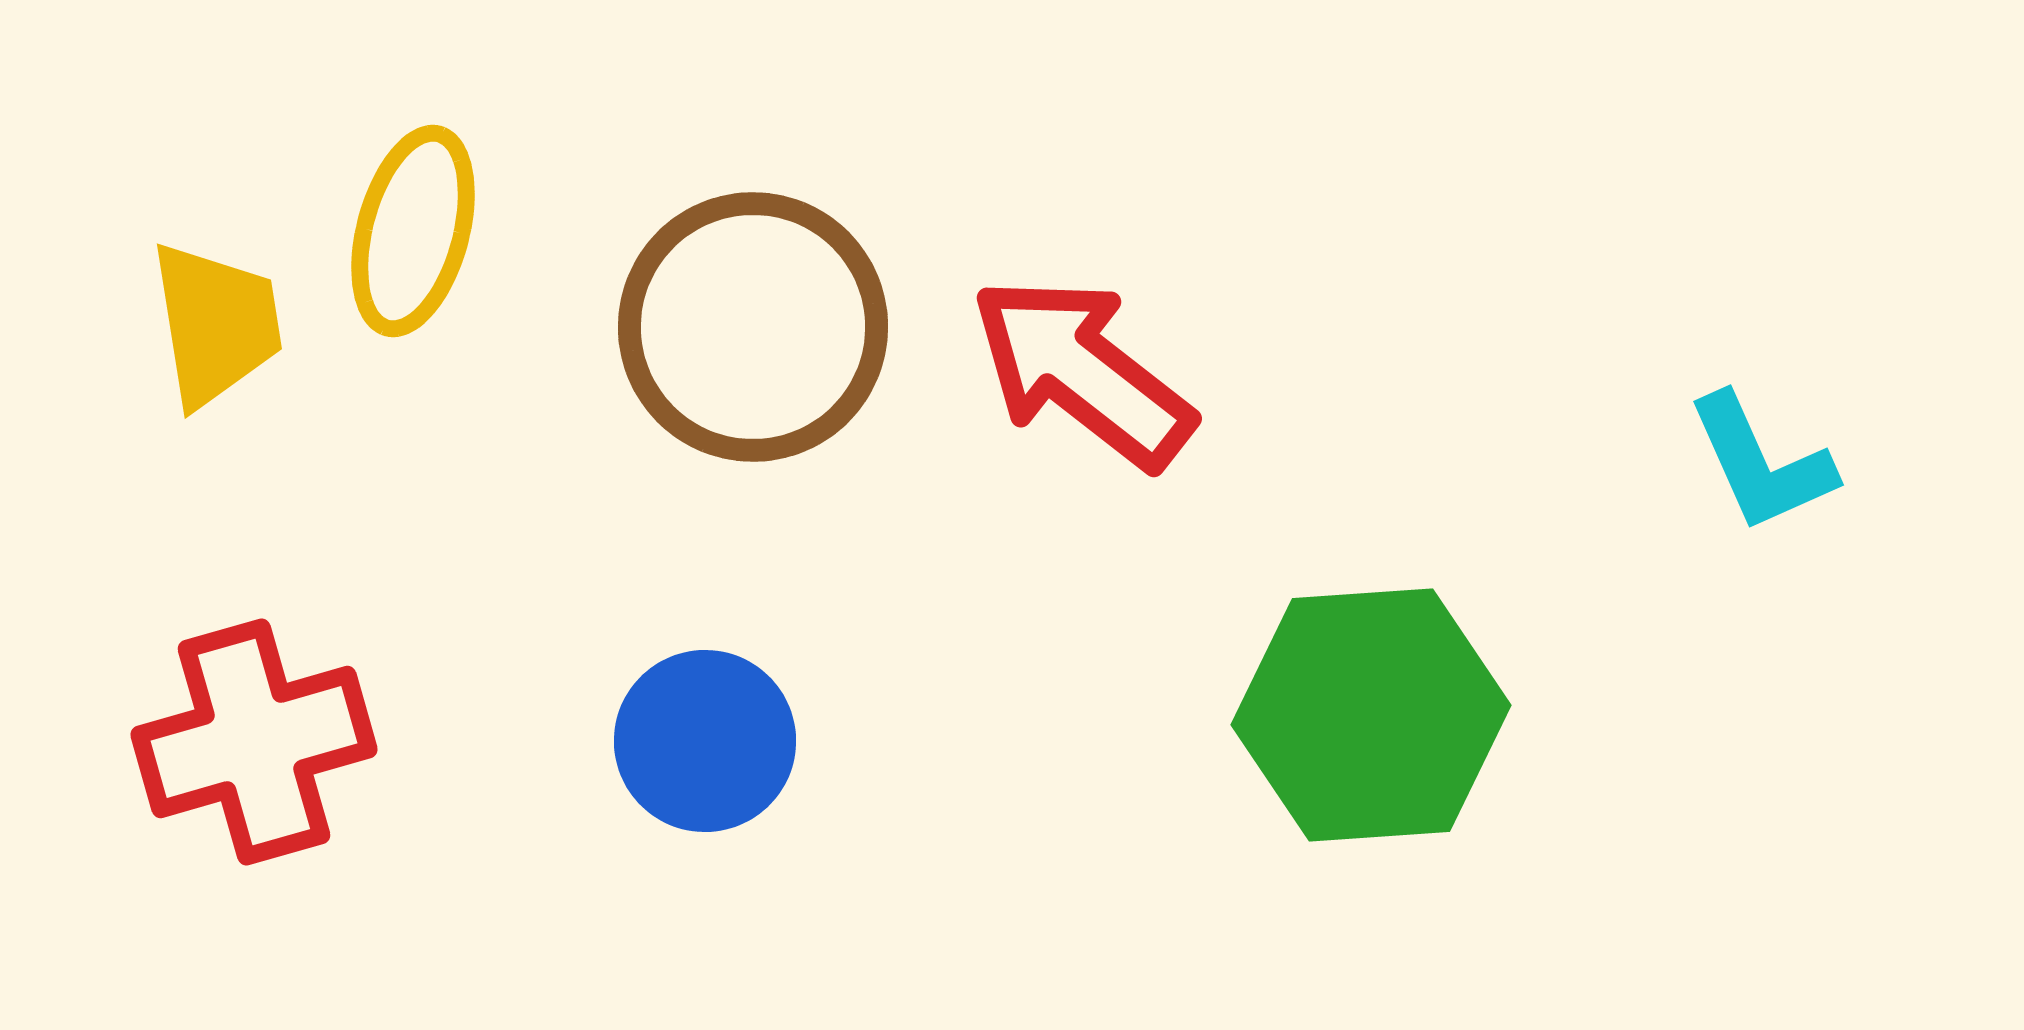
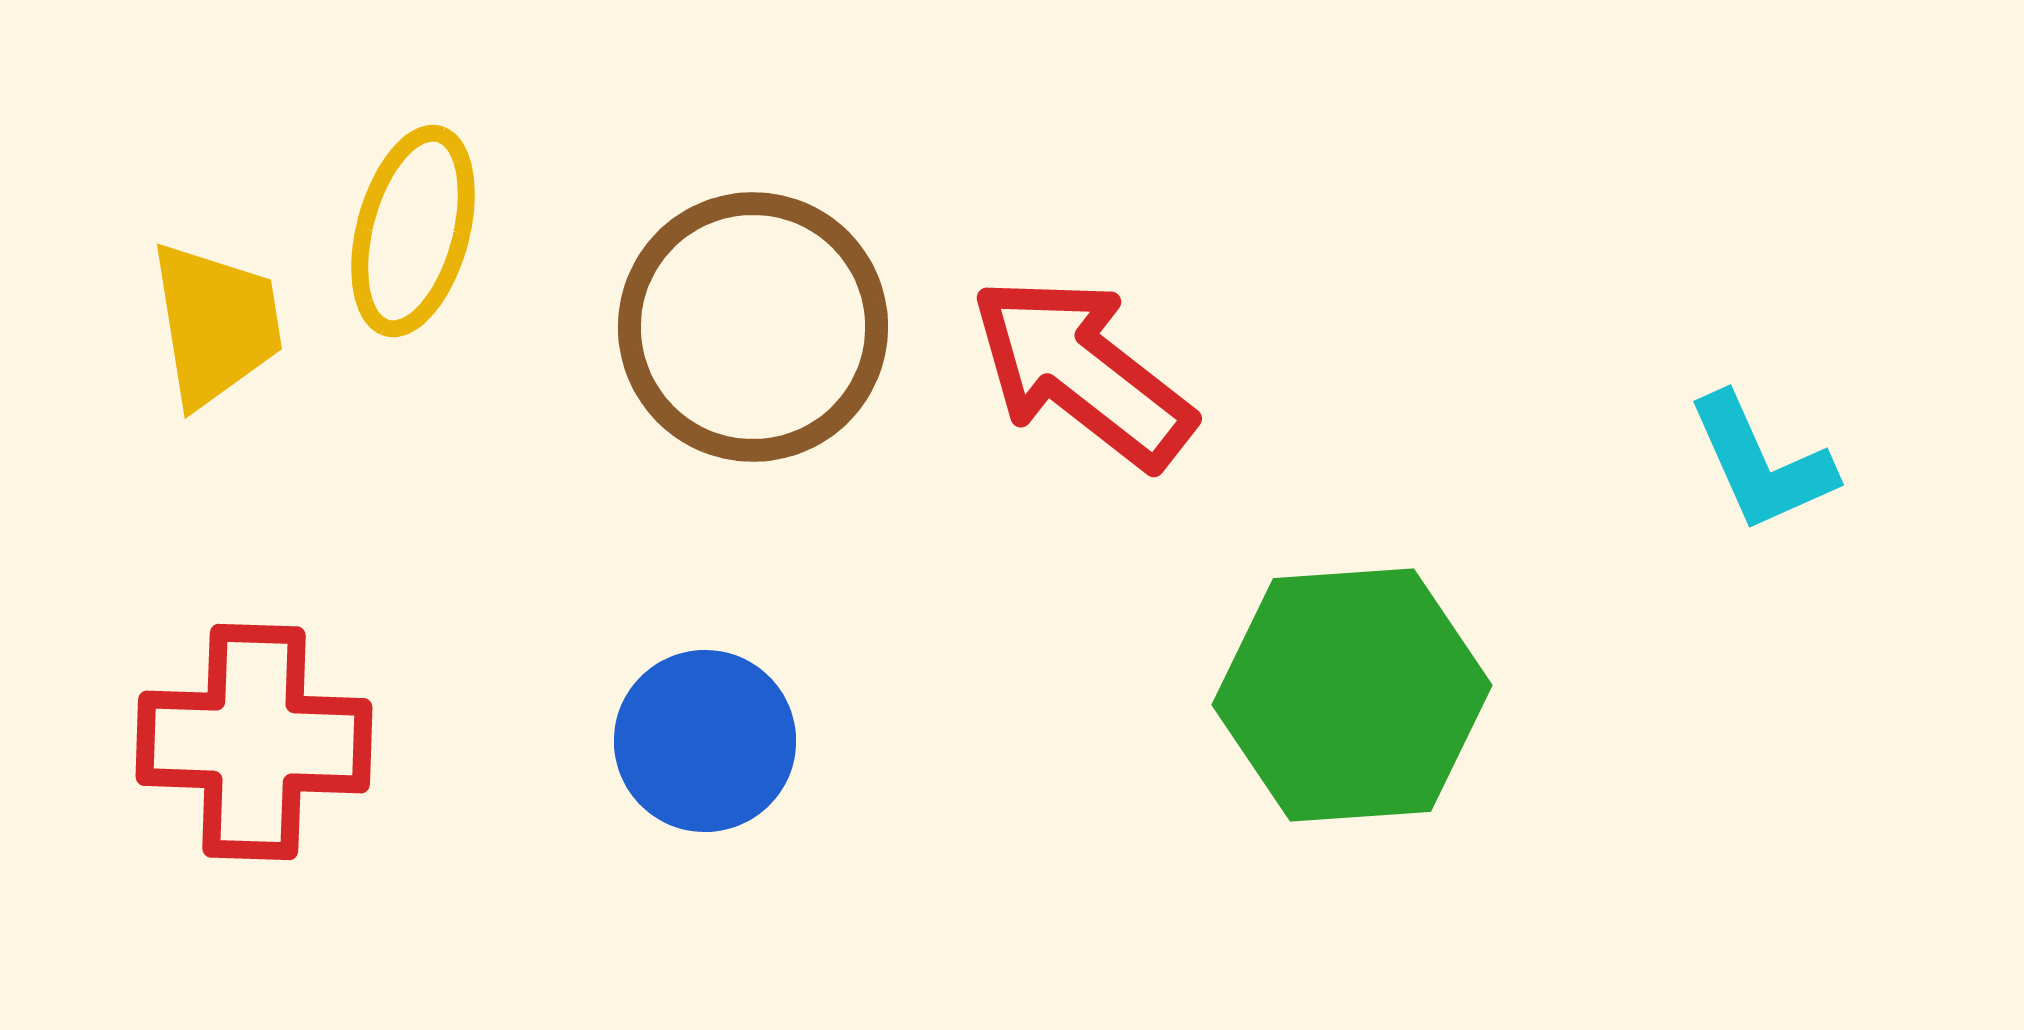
green hexagon: moved 19 px left, 20 px up
red cross: rotated 18 degrees clockwise
